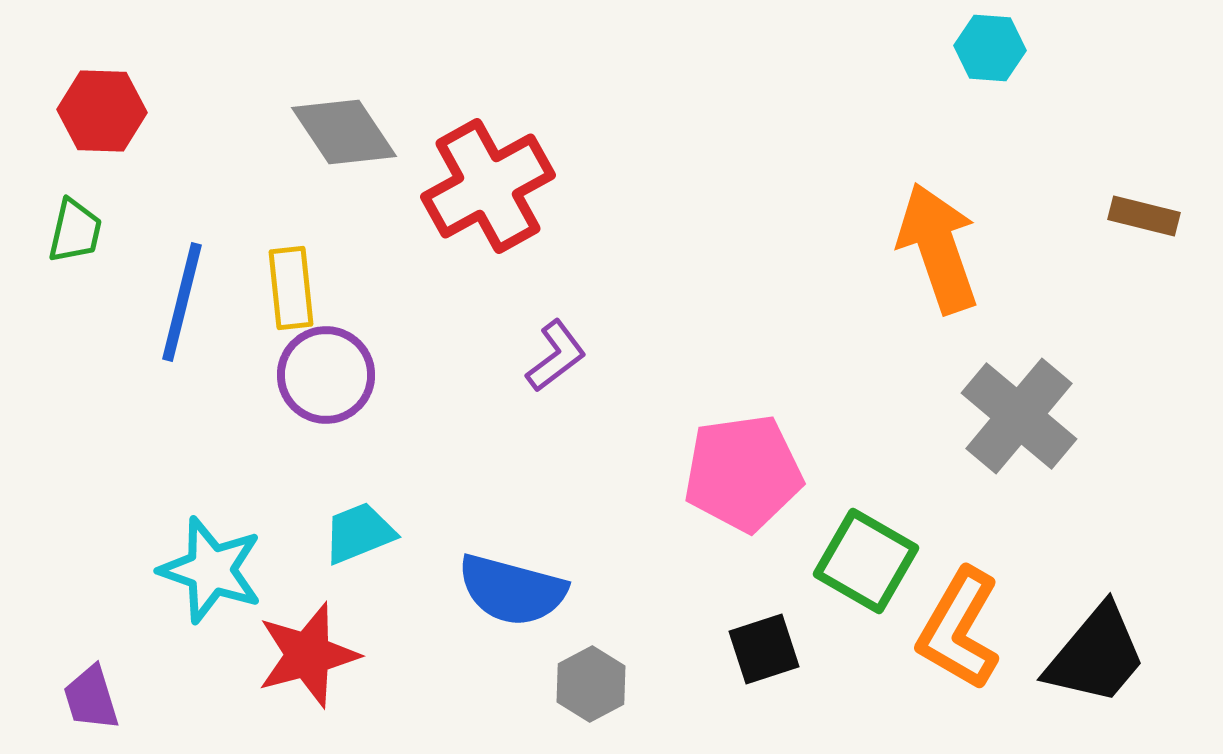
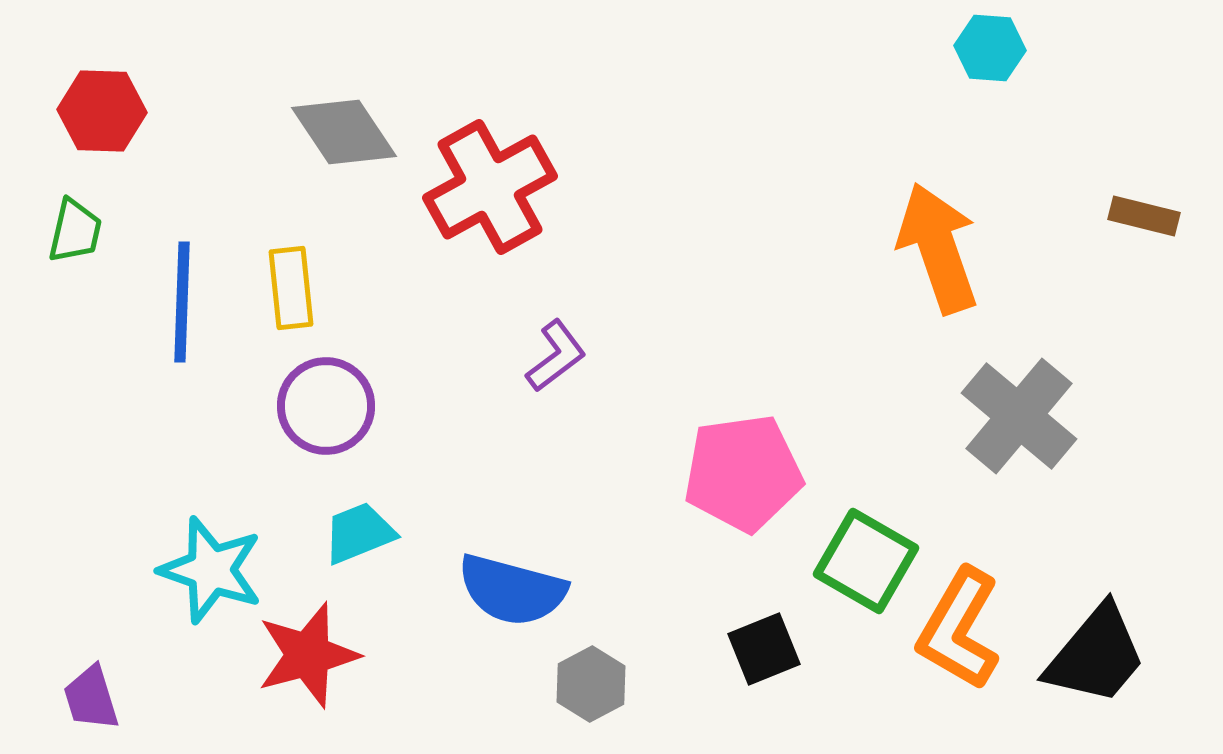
red cross: moved 2 px right, 1 px down
blue line: rotated 12 degrees counterclockwise
purple circle: moved 31 px down
black square: rotated 4 degrees counterclockwise
